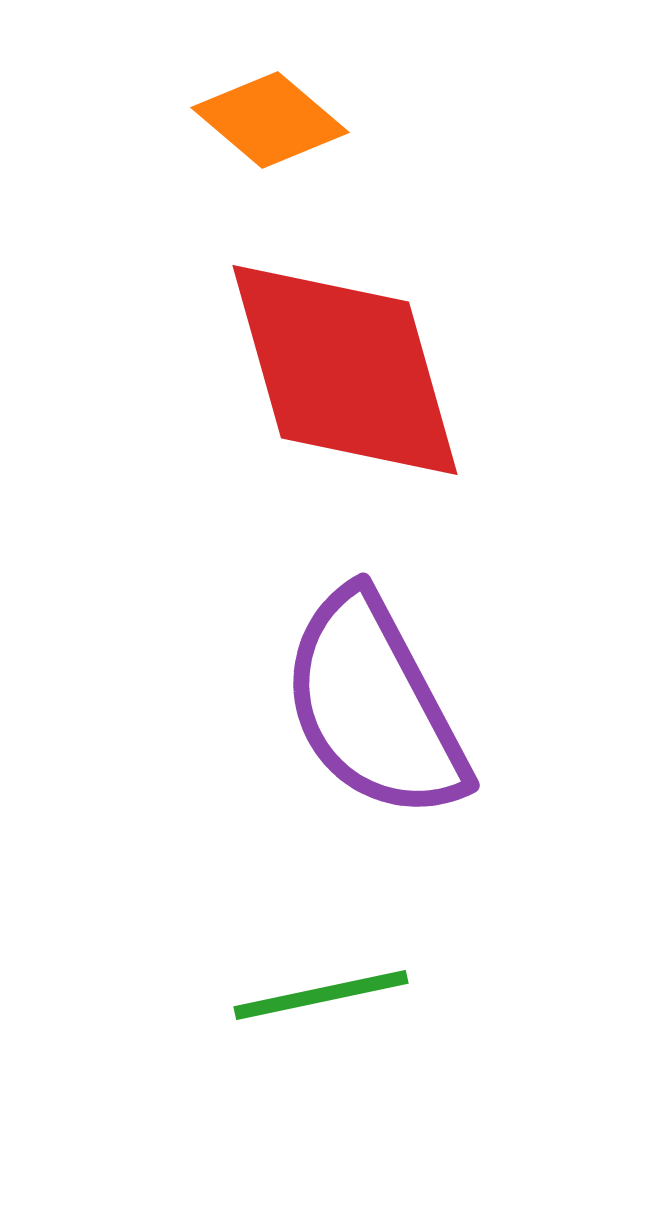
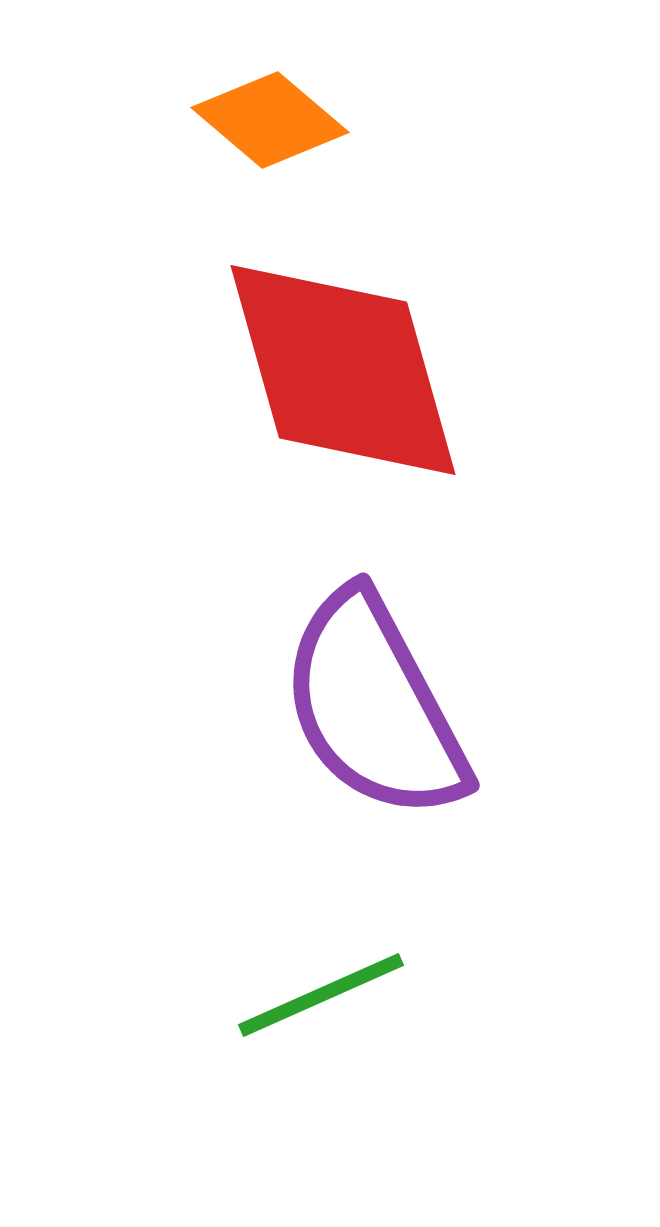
red diamond: moved 2 px left
green line: rotated 12 degrees counterclockwise
